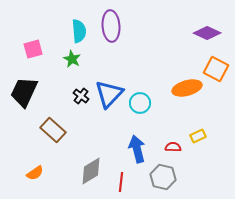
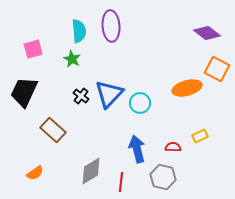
purple diamond: rotated 12 degrees clockwise
orange square: moved 1 px right
yellow rectangle: moved 2 px right
